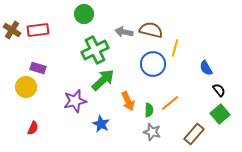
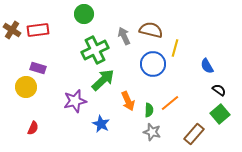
gray arrow: moved 4 px down; rotated 54 degrees clockwise
blue semicircle: moved 1 px right, 2 px up
black semicircle: rotated 16 degrees counterclockwise
